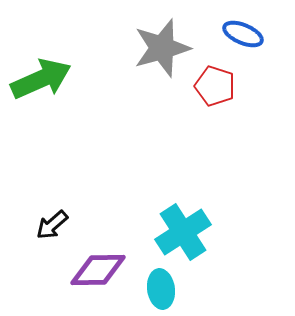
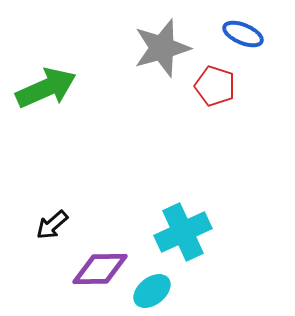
green arrow: moved 5 px right, 9 px down
cyan cross: rotated 8 degrees clockwise
purple diamond: moved 2 px right, 1 px up
cyan ellipse: moved 9 px left, 2 px down; rotated 60 degrees clockwise
